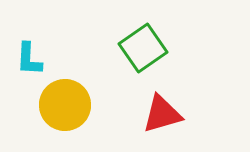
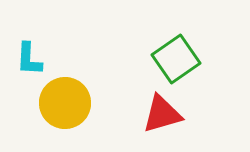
green square: moved 33 px right, 11 px down
yellow circle: moved 2 px up
